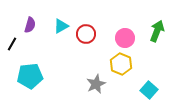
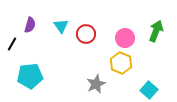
cyan triangle: rotated 35 degrees counterclockwise
green arrow: moved 1 px left
yellow hexagon: moved 1 px up
